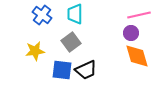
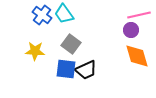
cyan trapezoid: moved 11 px left; rotated 35 degrees counterclockwise
purple circle: moved 3 px up
gray square: moved 2 px down; rotated 18 degrees counterclockwise
yellow star: rotated 12 degrees clockwise
blue square: moved 4 px right, 1 px up
